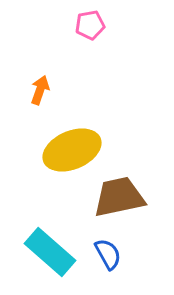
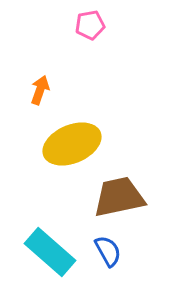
yellow ellipse: moved 6 px up
blue semicircle: moved 3 px up
